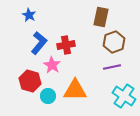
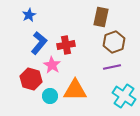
blue star: rotated 16 degrees clockwise
red hexagon: moved 1 px right, 2 px up
cyan circle: moved 2 px right
